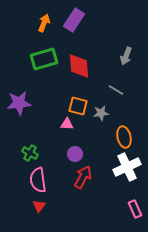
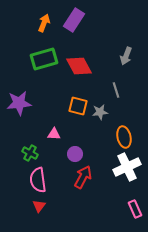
red diamond: rotated 24 degrees counterclockwise
gray line: rotated 42 degrees clockwise
gray star: moved 1 px left, 1 px up
pink triangle: moved 13 px left, 10 px down
